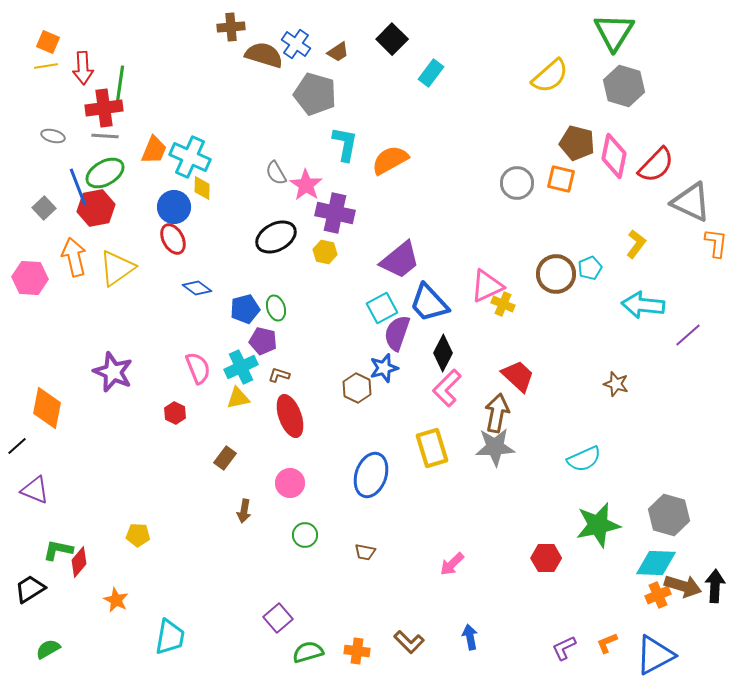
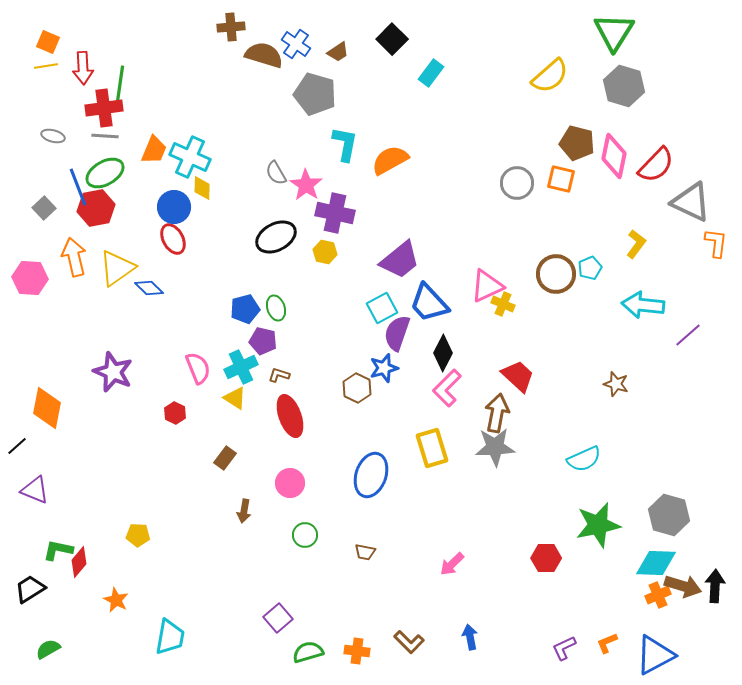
blue diamond at (197, 288): moved 48 px left; rotated 8 degrees clockwise
yellow triangle at (238, 398): moved 3 px left; rotated 45 degrees clockwise
